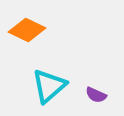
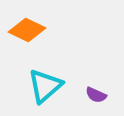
cyan triangle: moved 4 px left
